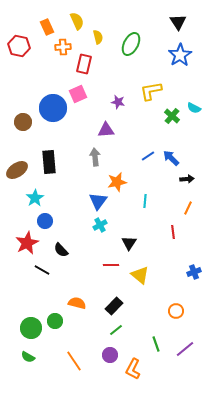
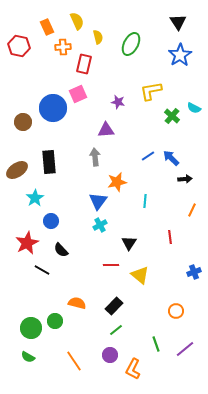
black arrow at (187, 179): moved 2 px left
orange line at (188, 208): moved 4 px right, 2 px down
blue circle at (45, 221): moved 6 px right
red line at (173, 232): moved 3 px left, 5 px down
